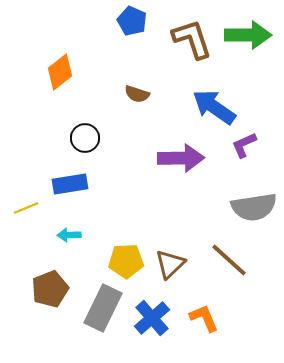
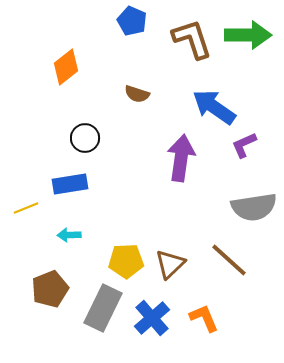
orange diamond: moved 6 px right, 5 px up
purple arrow: rotated 81 degrees counterclockwise
